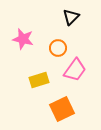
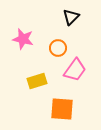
yellow rectangle: moved 2 px left, 1 px down
orange square: rotated 30 degrees clockwise
